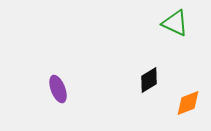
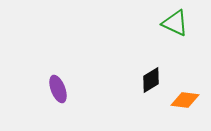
black diamond: moved 2 px right
orange diamond: moved 3 px left, 3 px up; rotated 28 degrees clockwise
